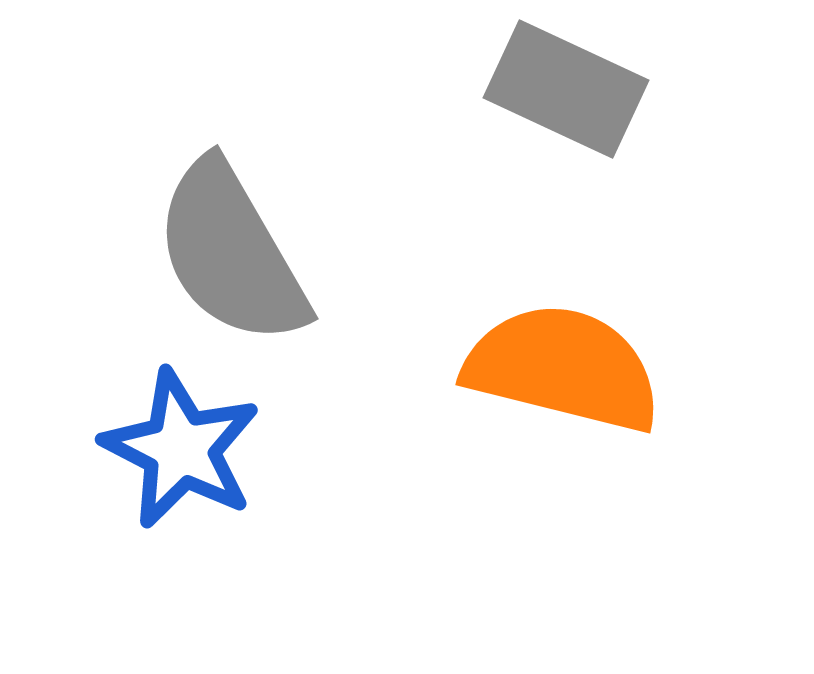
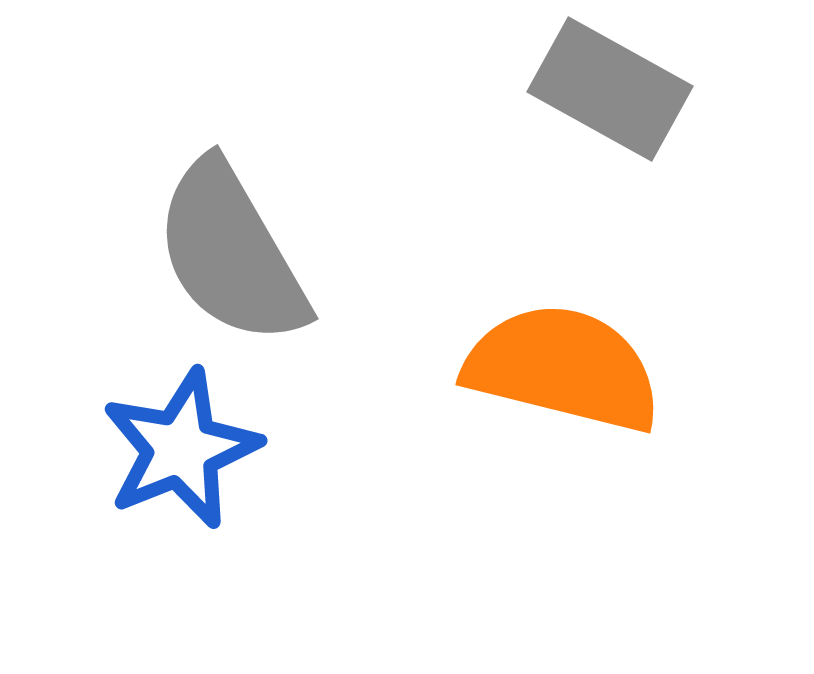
gray rectangle: moved 44 px right; rotated 4 degrees clockwise
blue star: rotated 23 degrees clockwise
